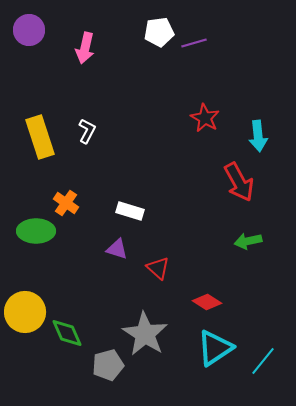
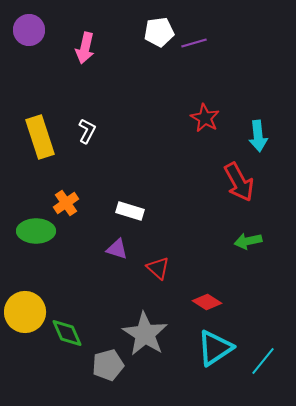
orange cross: rotated 20 degrees clockwise
